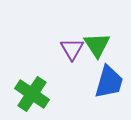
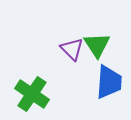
purple triangle: rotated 15 degrees counterclockwise
blue trapezoid: rotated 12 degrees counterclockwise
